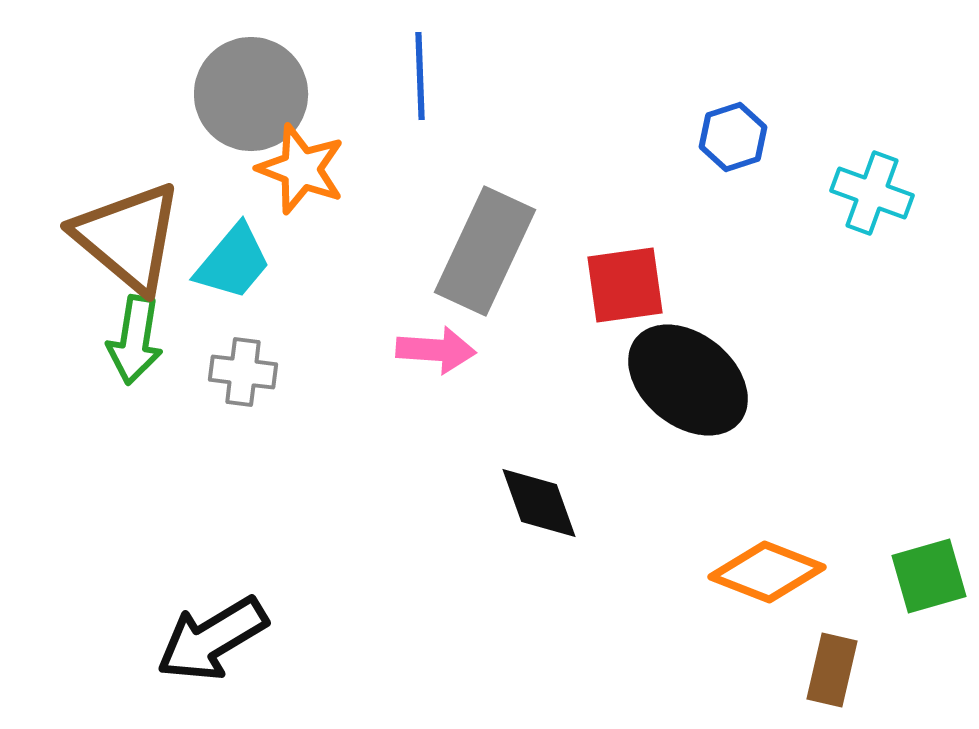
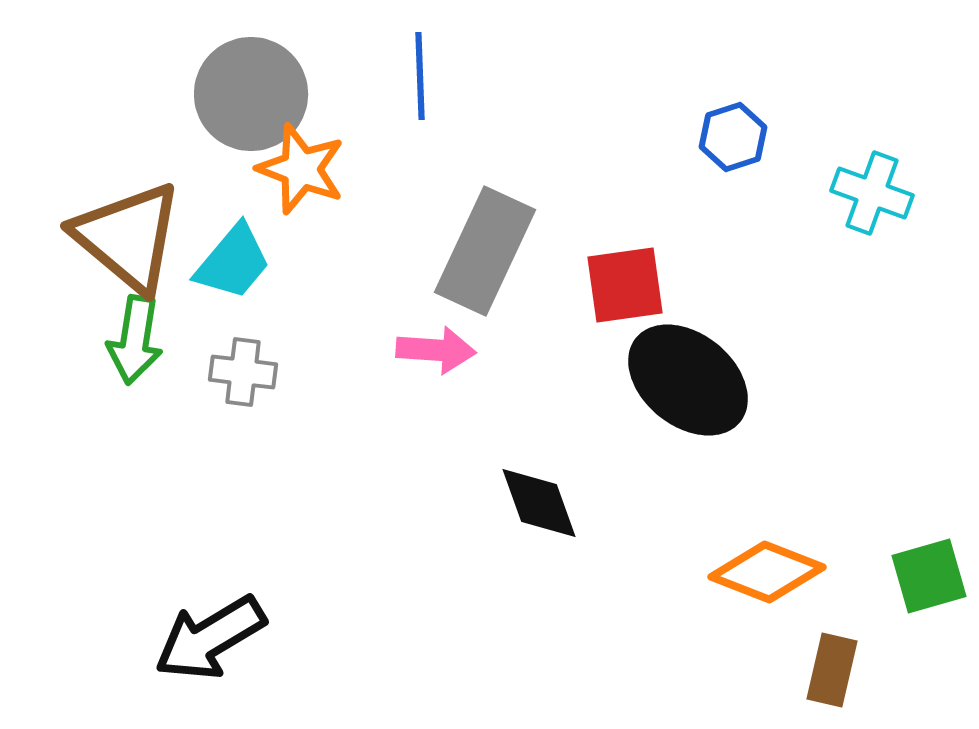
black arrow: moved 2 px left, 1 px up
